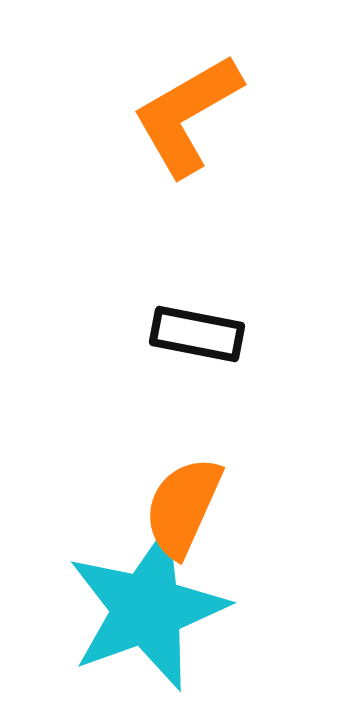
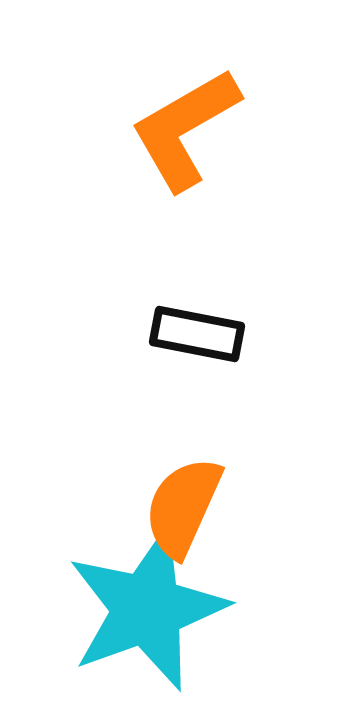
orange L-shape: moved 2 px left, 14 px down
